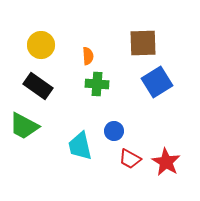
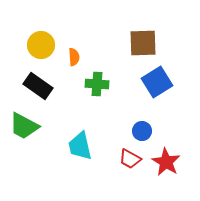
orange semicircle: moved 14 px left, 1 px down
blue circle: moved 28 px right
